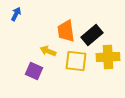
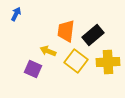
orange trapezoid: rotated 15 degrees clockwise
black rectangle: moved 1 px right
yellow cross: moved 5 px down
yellow square: rotated 30 degrees clockwise
purple square: moved 1 px left, 2 px up
